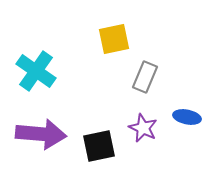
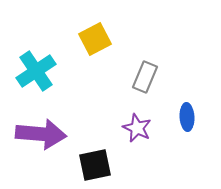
yellow square: moved 19 px left; rotated 16 degrees counterclockwise
cyan cross: rotated 21 degrees clockwise
blue ellipse: rotated 76 degrees clockwise
purple star: moved 6 px left
black square: moved 4 px left, 19 px down
